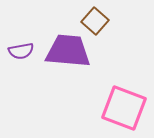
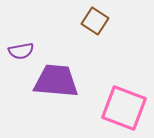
brown square: rotated 8 degrees counterclockwise
purple trapezoid: moved 12 px left, 30 px down
